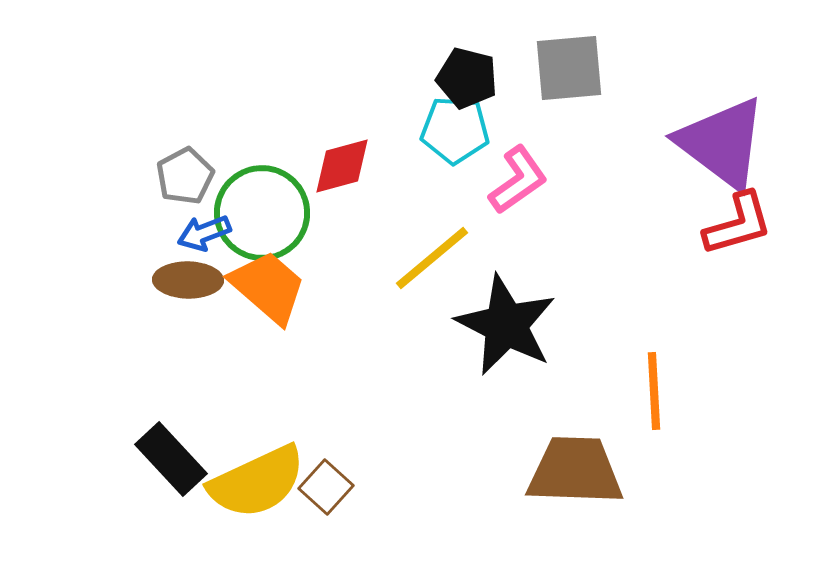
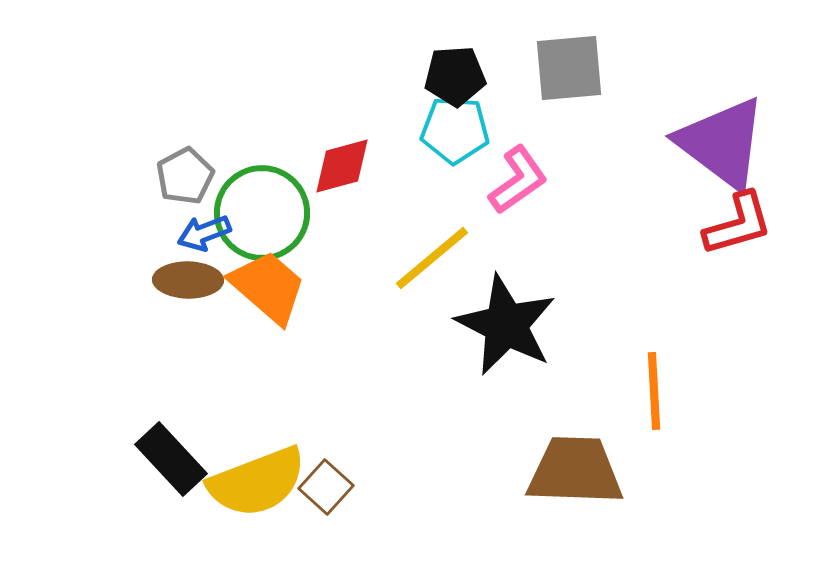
black pentagon: moved 12 px left, 2 px up; rotated 18 degrees counterclockwise
yellow semicircle: rotated 4 degrees clockwise
